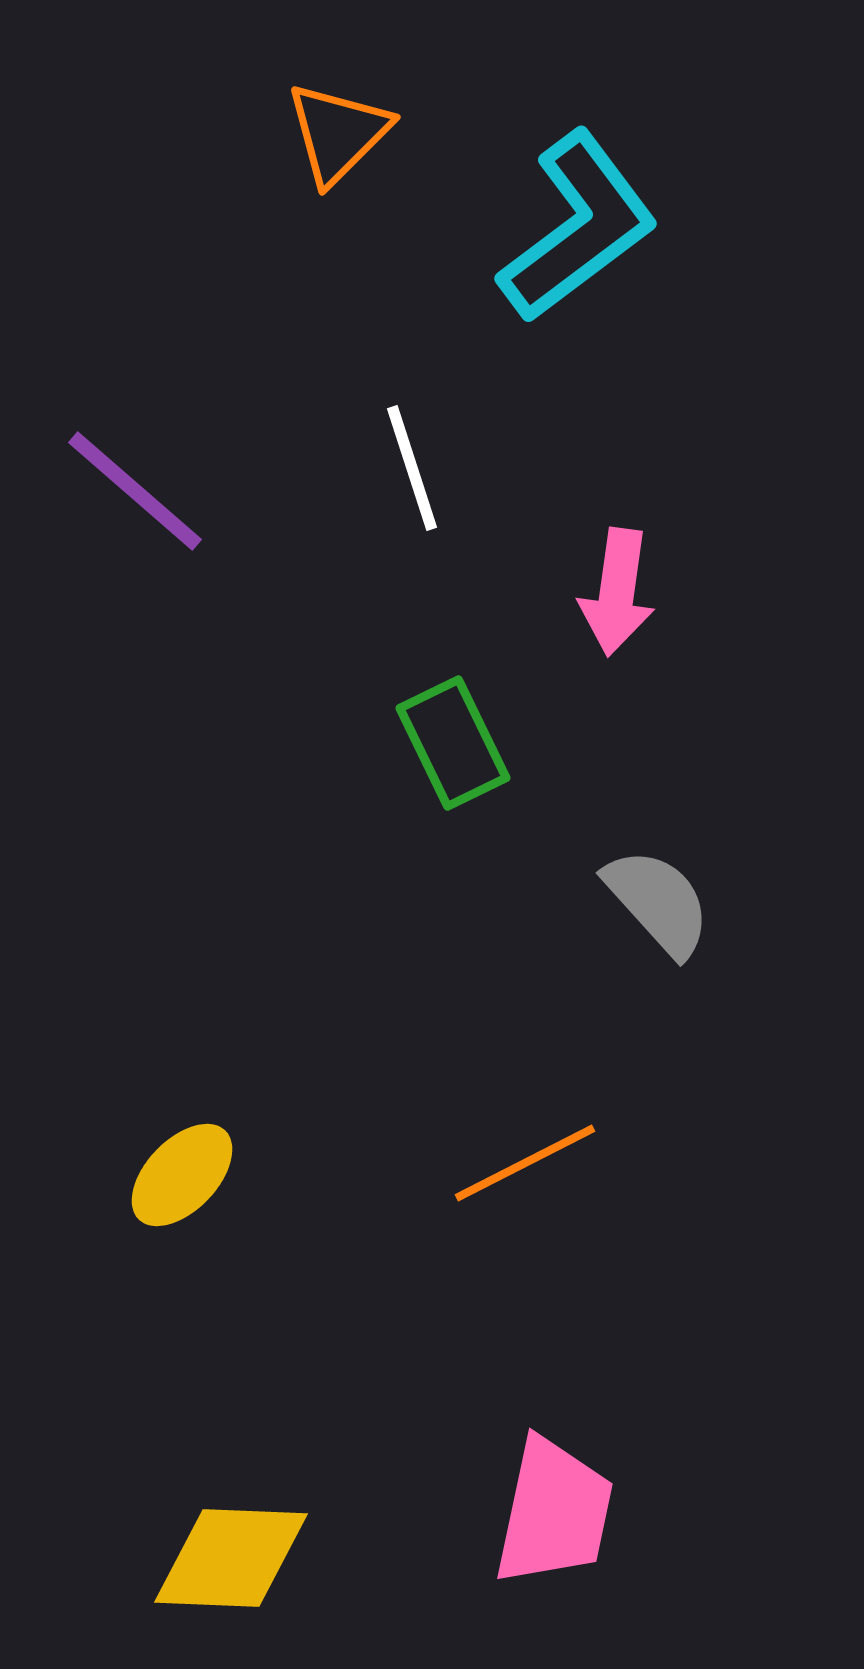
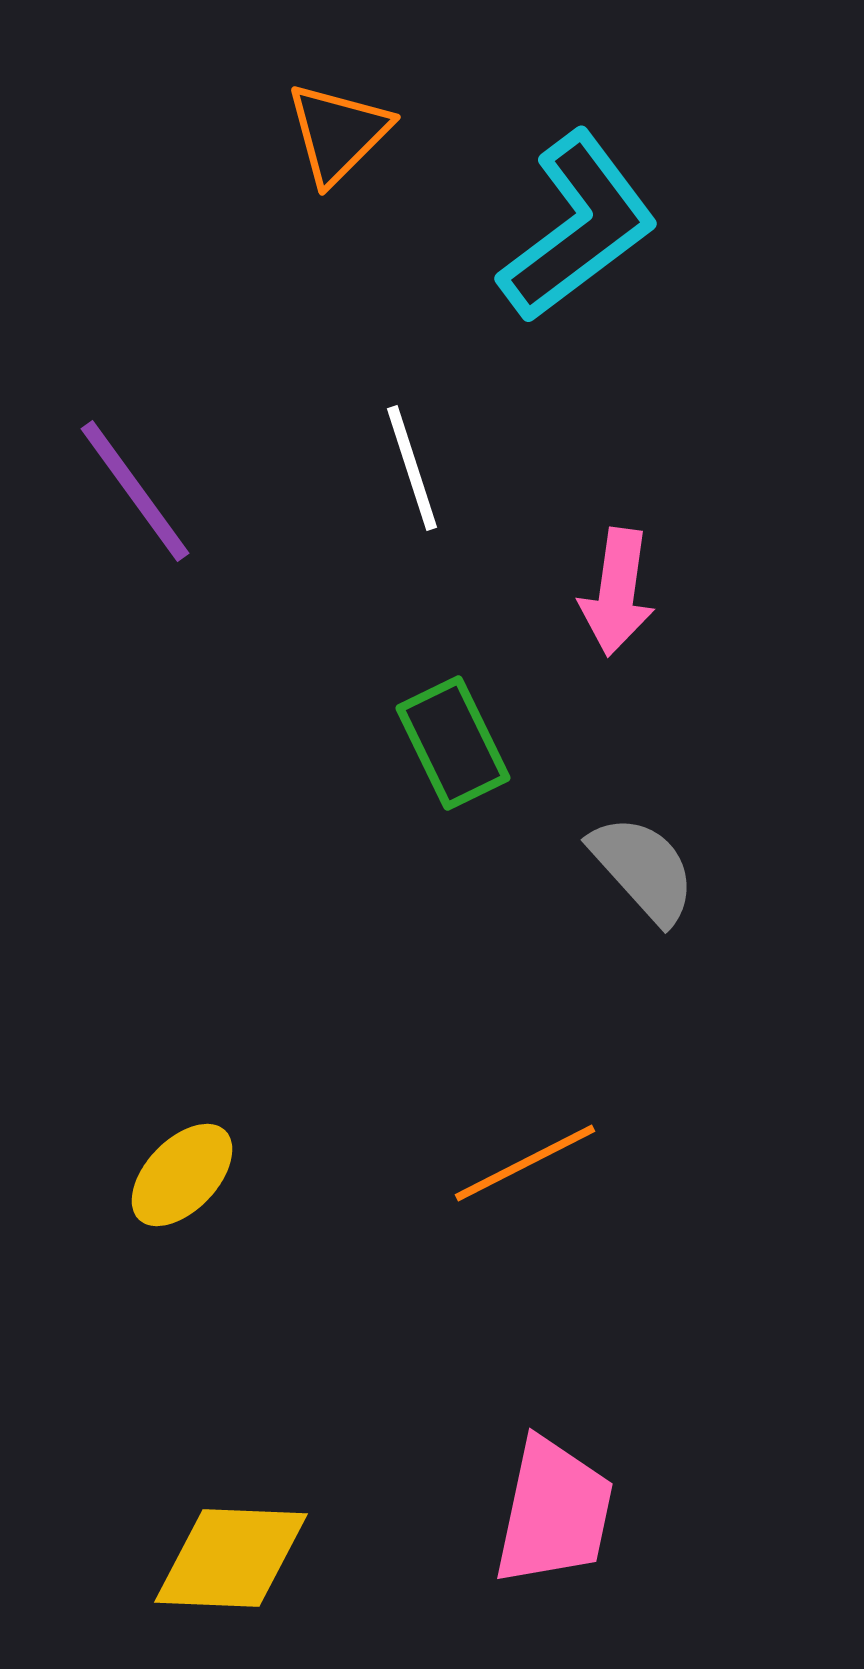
purple line: rotated 13 degrees clockwise
gray semicircle: moved 15 px left, 33 px up
